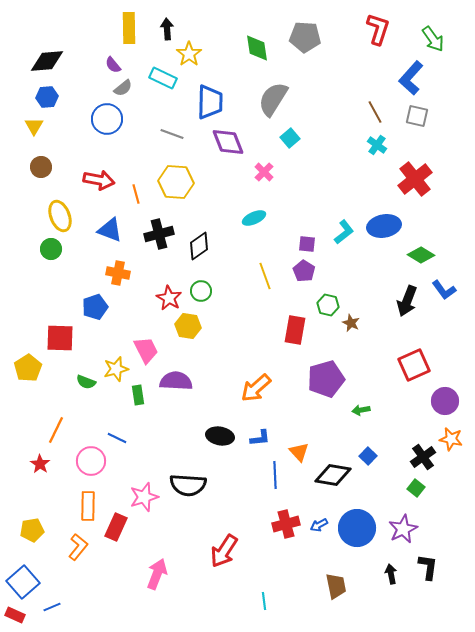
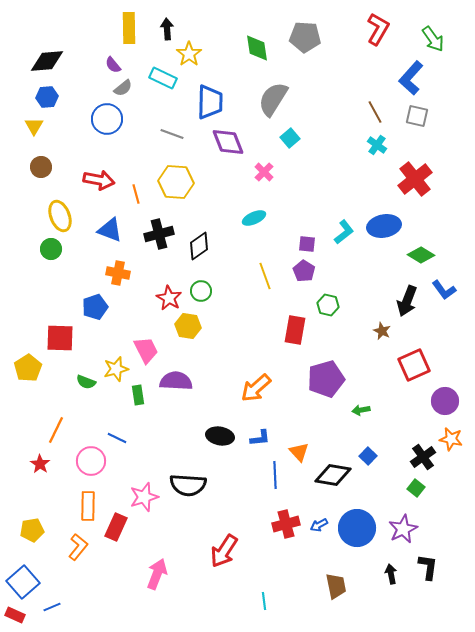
red L-shape at (378, 29): rotated 12 degrees clockwise
brown star at (351, 323): moved 31 px right, 8 px down
